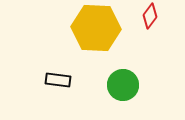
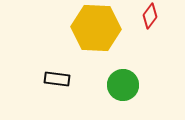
black rectangle: moved 1 px left, 1 px up
